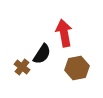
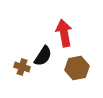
black semicircle: moved 1 px right, 2 px down
brown cross: rotated 21 degrees counterclockwise
